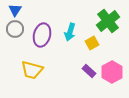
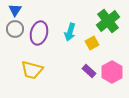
purple ellipse: moved 3 px left, 2 px up
